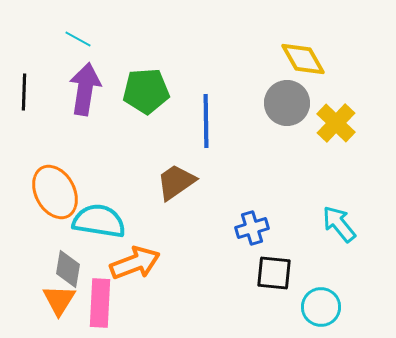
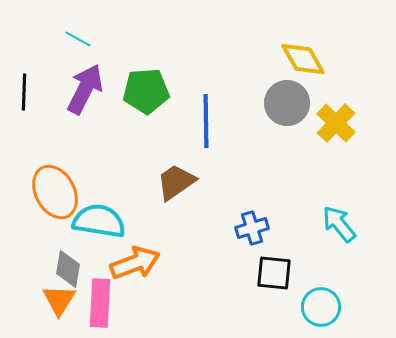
purple arrow: rotated 18 degrees clockwise
